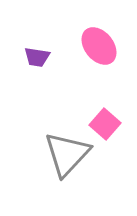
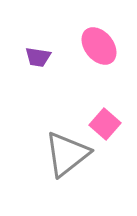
purple trapezoid: moved 1 px right
gray triangle: rotated 9 degrees clockwise
